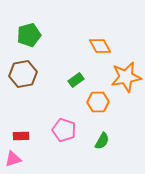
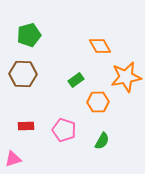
brown hexagon: rotated 12 degrees clockwise
red rectangle: moved 5 px right, 10 px up
